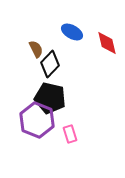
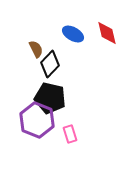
blue ellipse: moved 1 px right, 2 px down
red diamond: moved 10 px up
